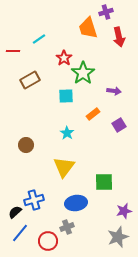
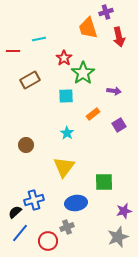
cyan line: rotated 24 degrees clockwise
